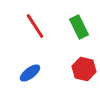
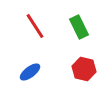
blue ellipse: moved 1 px up
